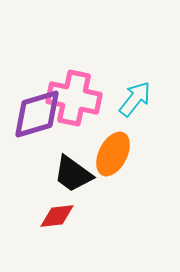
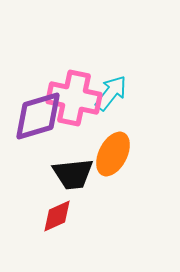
cyan arrow: moved 24 px left, 6 px up
purple diamond: moved 1 px right, 2 px down
black trapezoid: rotated 42 degrees counterclockwise
red diamond: rotated 18 degrees counterclockwise
